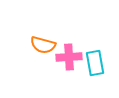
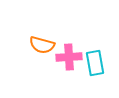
orange semicircle: moved 1 px left
